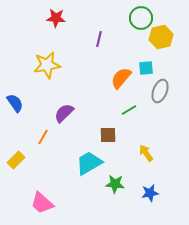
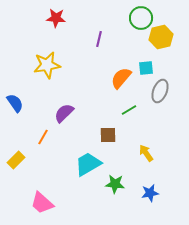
cyan trapezoid: moved 1 px left, 1 px down
